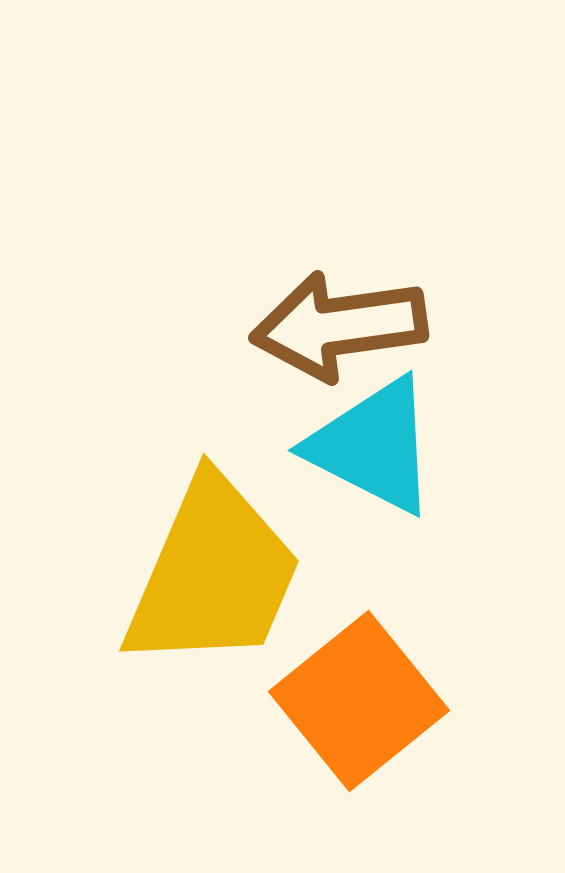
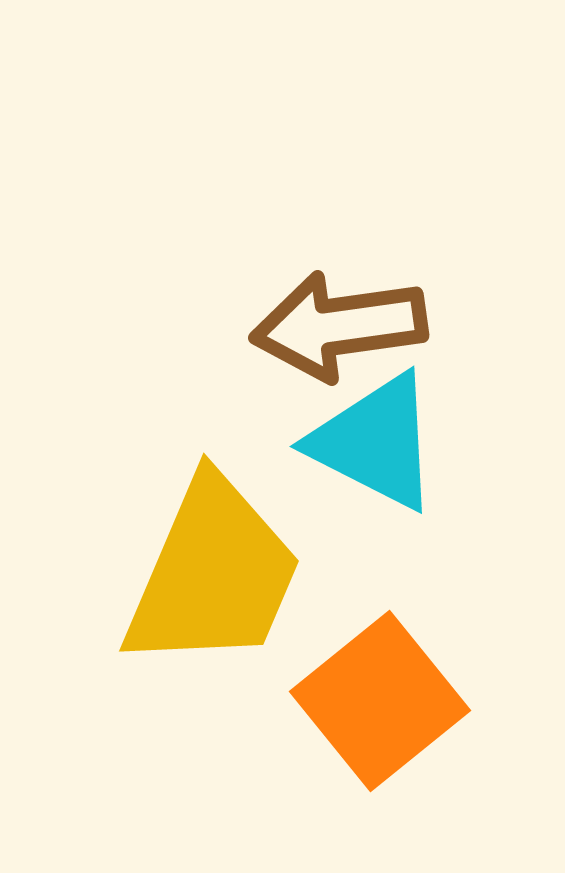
cyan triangle: moved 2 px right, 4 px up
orange square: moved 21 px right
